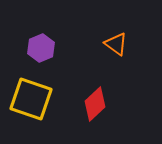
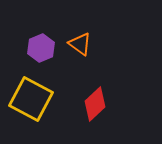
orange triangle: moved 36 px left
yellow square: rotated 9 degrees clockwise
